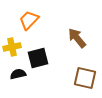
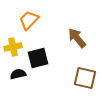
yellow cross: moved 1 px right
